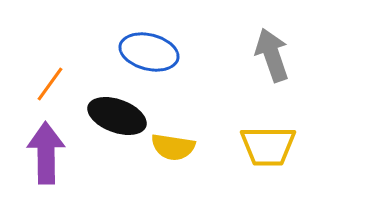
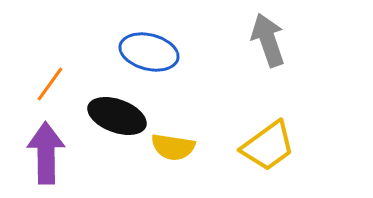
gray arrow: moved 4 px left, 15 px up
yellow trapezoid: rotated 36 degrees counterclockwise
